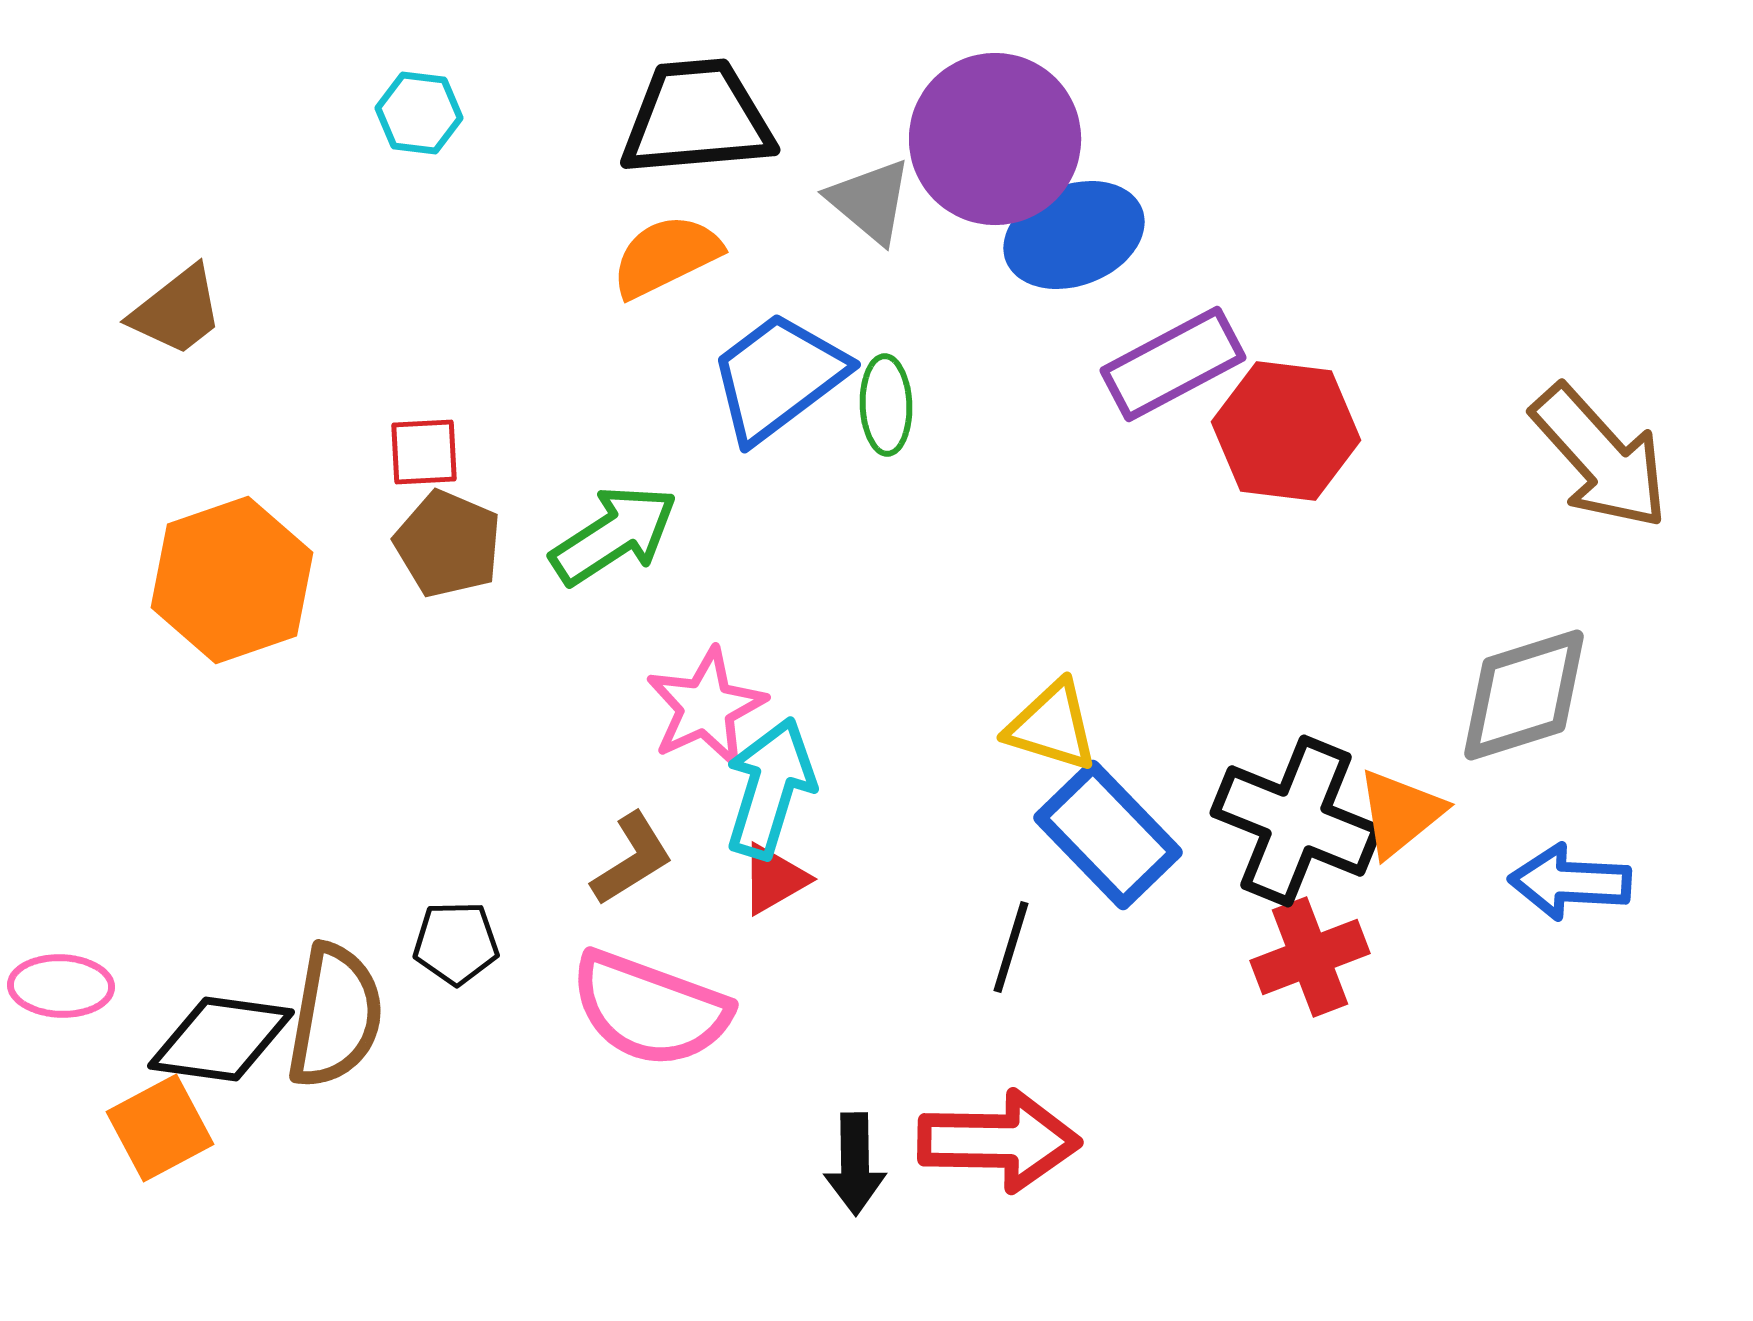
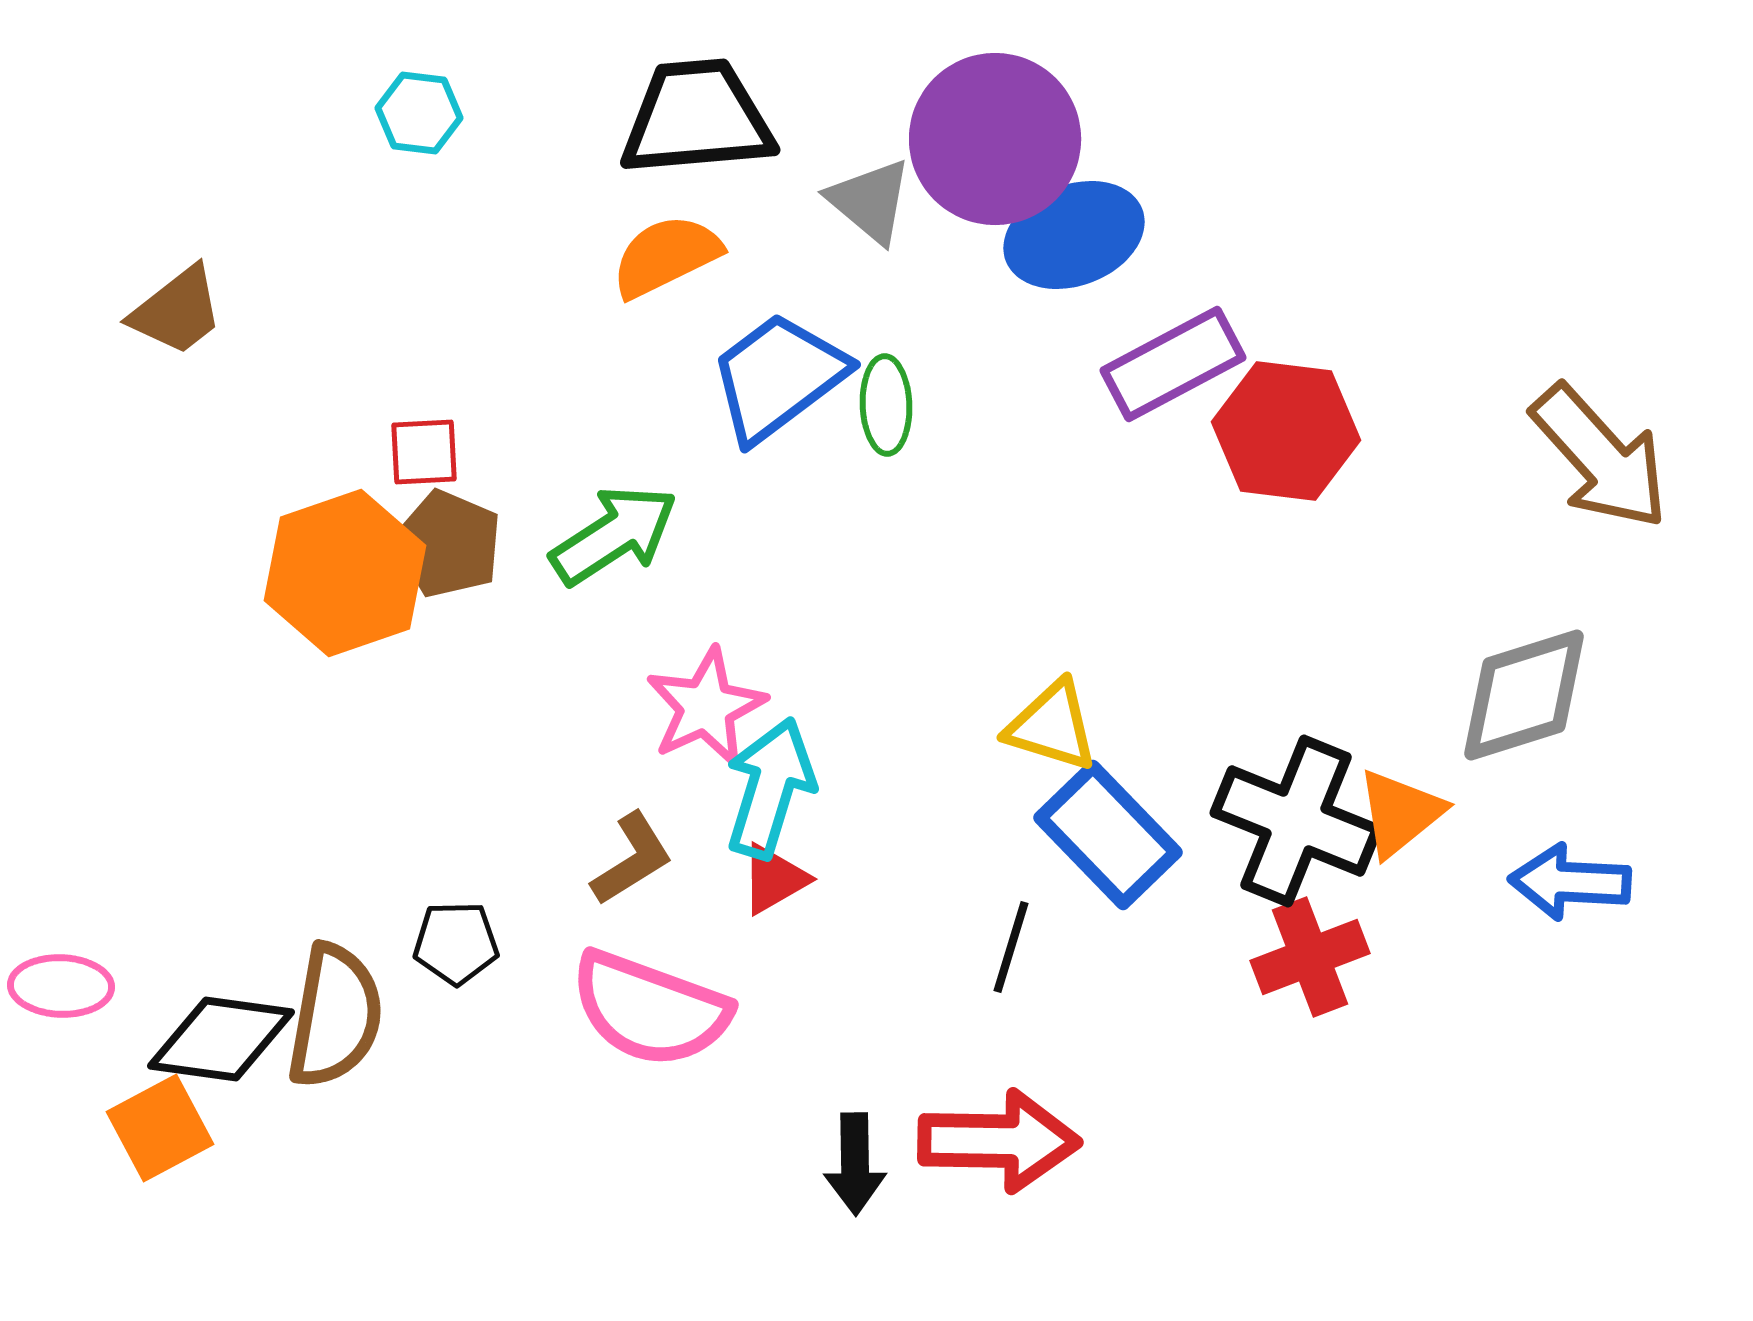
orange hexagon: moved 113 px right, 7 px up
